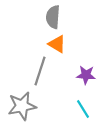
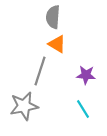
gray star: moved 2 px right
